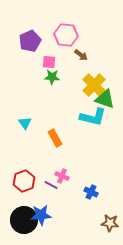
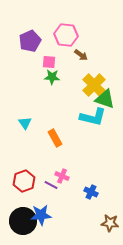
black circle: moved 1 px left, 1 px down
